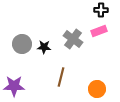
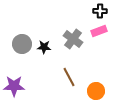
black cross: moved 1 px left, 1 px down
brown line: moved 8 px right; rotated 42 degrees counterclockwise
orange circle: moved 1 px left, 2 px down
